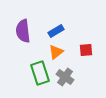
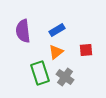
blue rectangle: moved 1 px right, 1 px up
